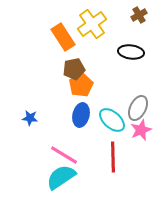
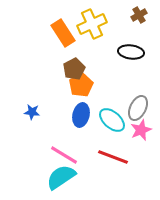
yellow cross: rotated 12 degrees clockwise
orange rectangle: moved 4 px up
brown pentagon: rotated 15 degrees counterclockwise
blue star: moved 2 px right, 6 px up
red line: rotated 68 degrees counterclockwise
